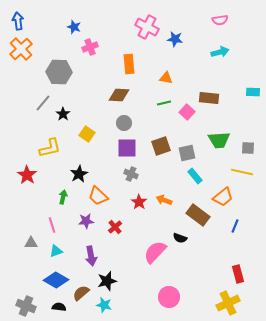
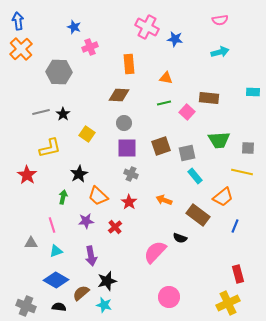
gray line at (43, 103): moved 2 px left, 9 px down; rotated 36 degrees clockwise
red star at (139, 202): moved 10 px left
